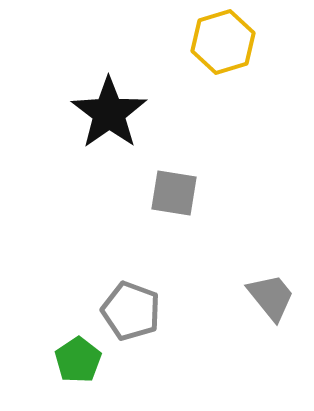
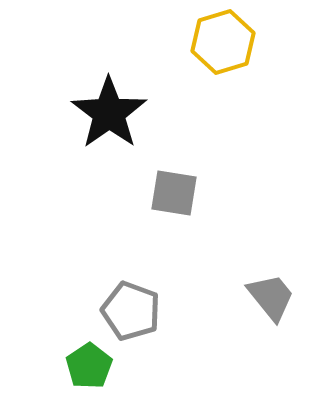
green pentagon: moved 11 px right, 6 px down
